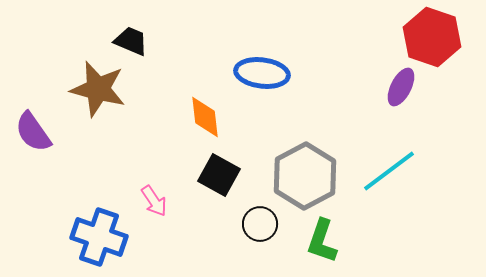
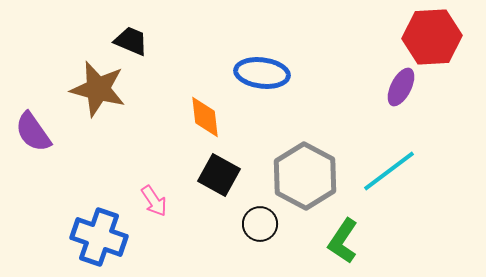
red hexagon: rotated 22 degrees counterclockwise
gray hexagon: rotated 4 degrees counterclockwise
green L-shape: moved 21 px right; rotated 15 degrees clockwise
